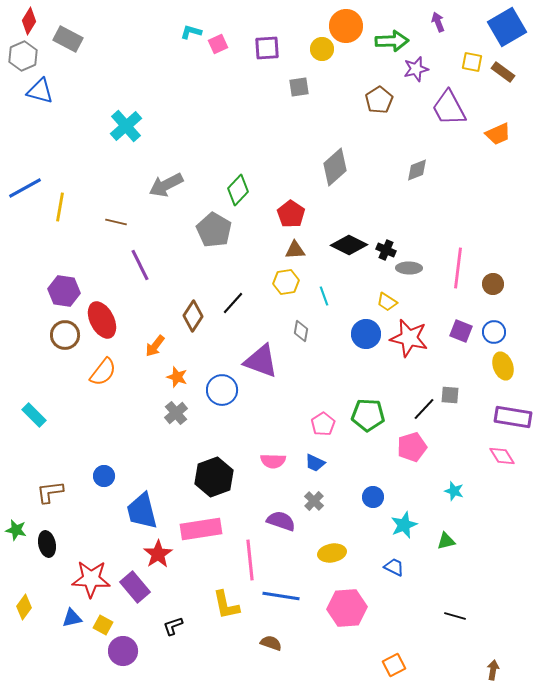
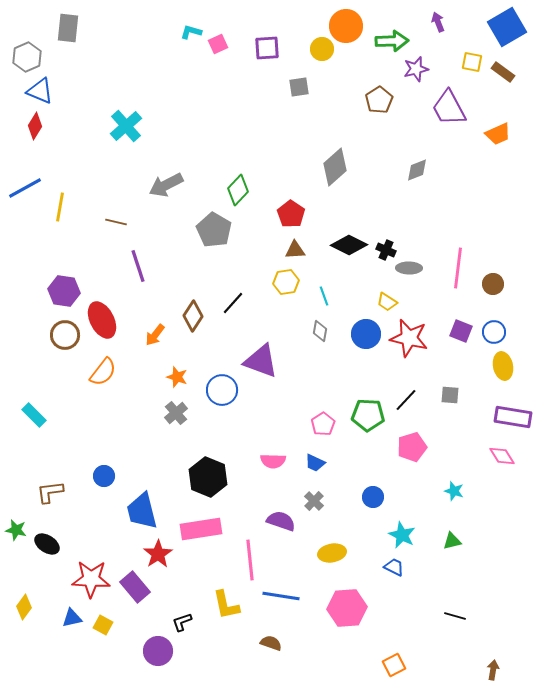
red diamond at (29, 21): moved 6 px right, 105 px down
gray rectangle at (68, 39): moved 11 px up; rotated 68 degrees clockwise
gray hexagon at (23, 56): moved 4 px right, 1 px down
blue triangle at (40, 91): rotated 8 degrees clockwise
purple line at (140, 265): moved 2 px left, 1 px down; rotated 8 degrees clockwise
gray diamond at (301, 331): moved 19 px right
orange arrow at (155, 346): moved 11 px up
yellow ellipse at (503, 366): rotated 8 degrees clockwise
black line at (424, 409): moved 18 px left, 9 px up
black hexagon at (214, 477): moved 6 px left; rotated 18 degrees counterclockwise
cyan star at (404, 525): moved 2 px left, 10 px down; rotated 24 degrees counterclockwise
green triangle at (446, 541): moved 6 px right
black ellipse at (47, 544): rotated 45 degrees counterclockwise
black L-shape at (173, 626): moved 9 px right, 4 px up
purple circle at (123, 651): moved 35 px right
